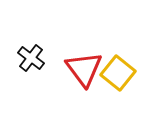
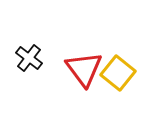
black cross: moved 2 px left
